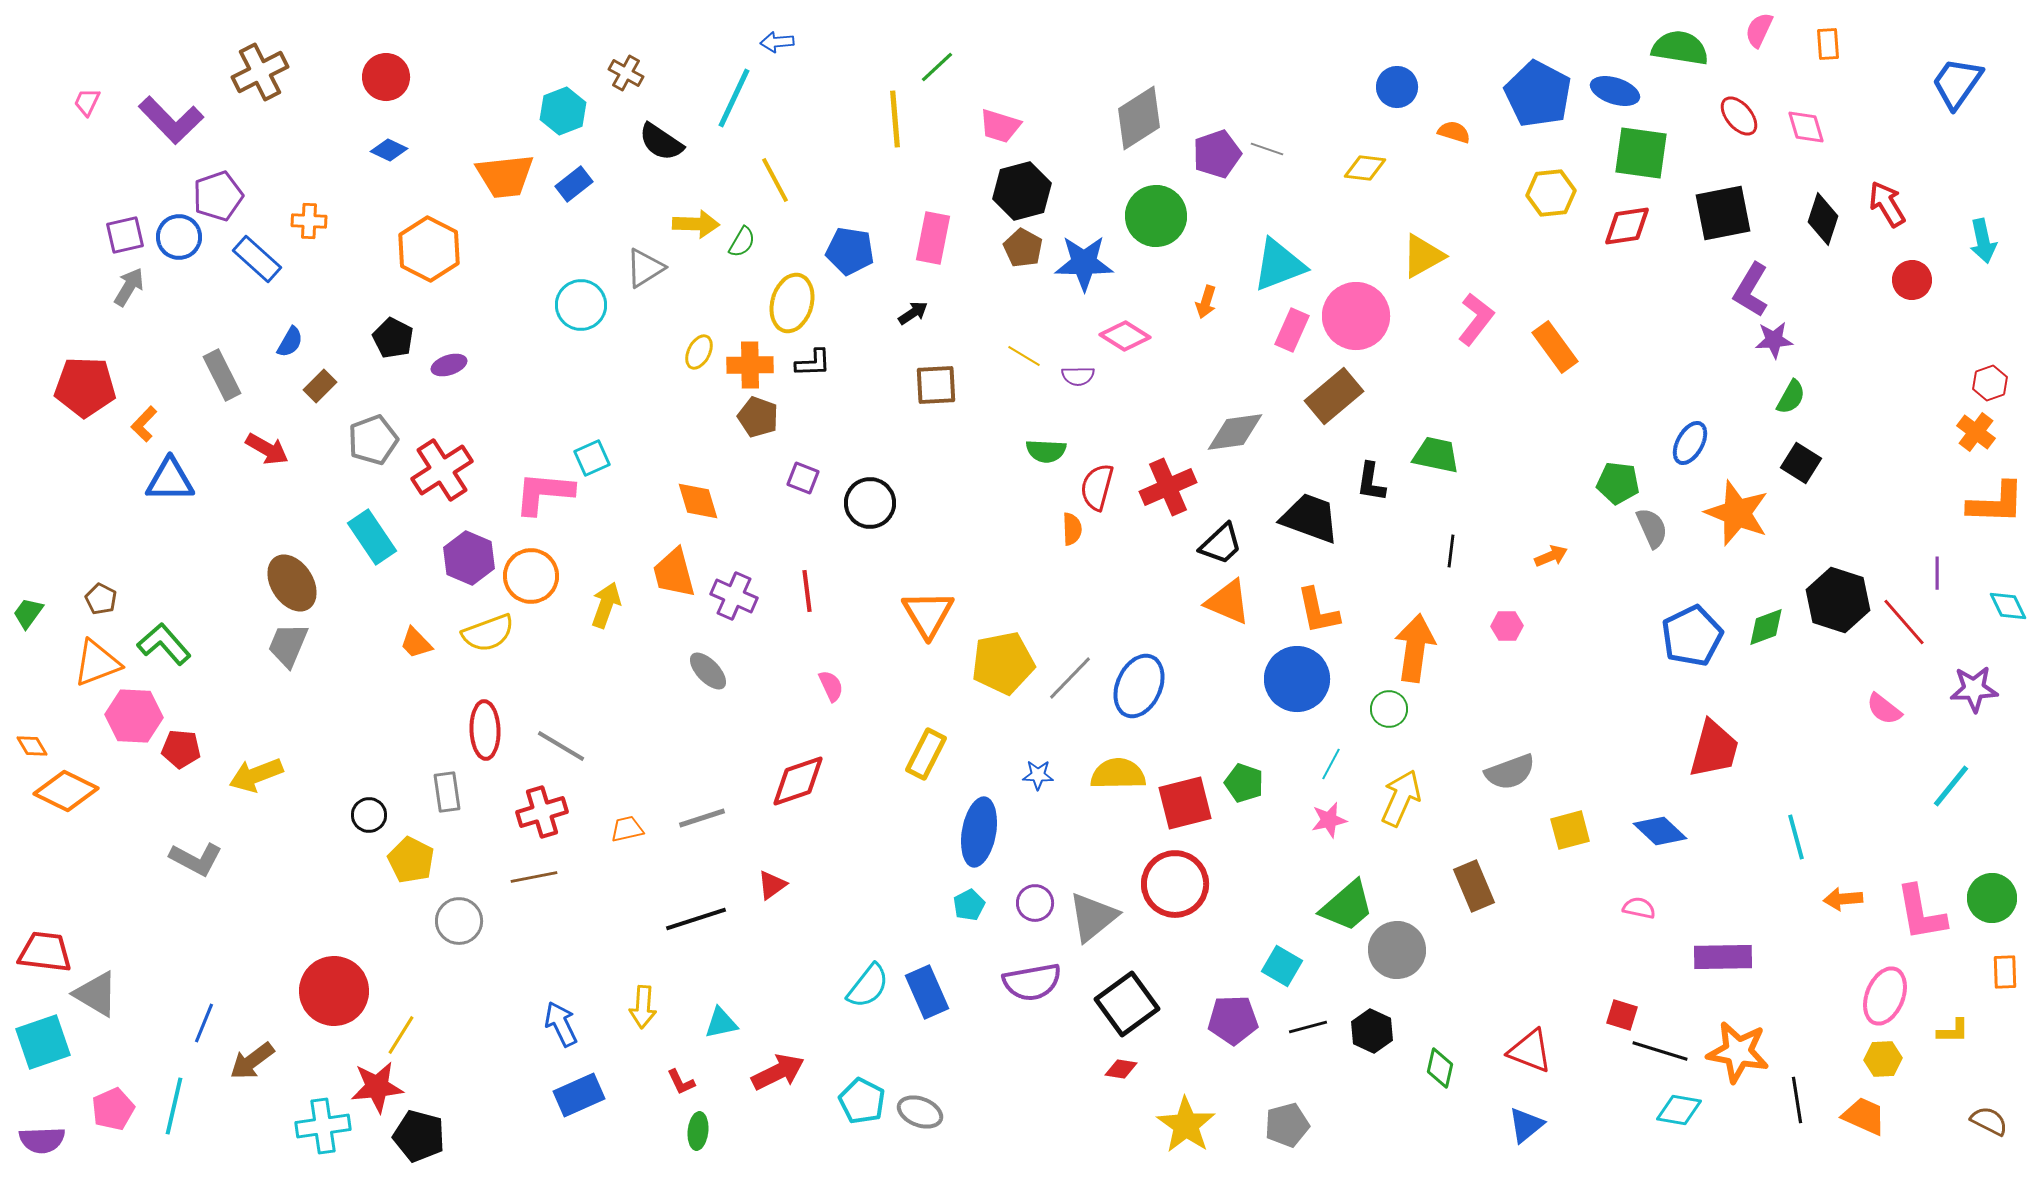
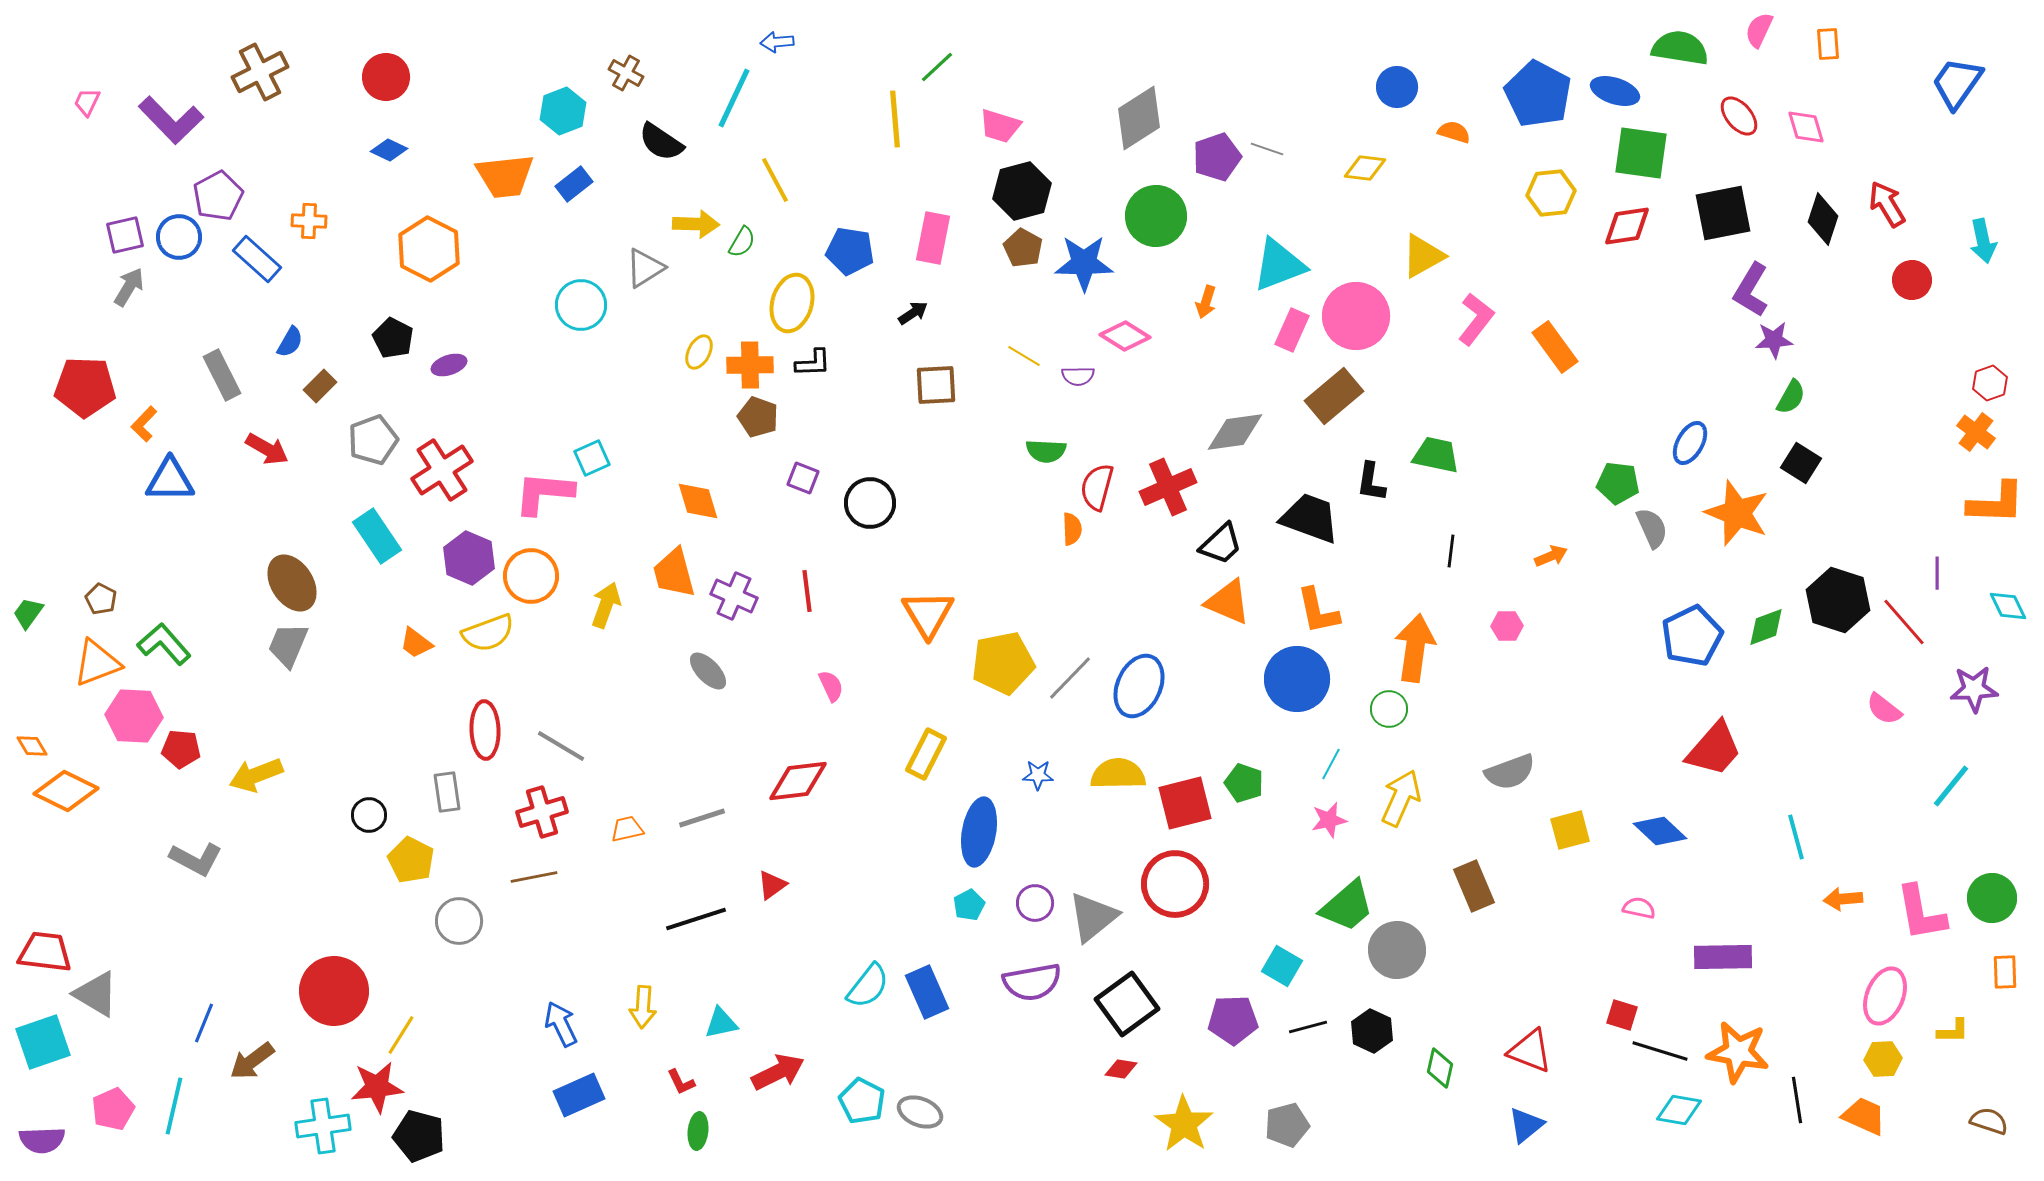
purple pentagon at (1217, 154): moved 3 px down
purple pentagon at (218, 196): rotated 9 degrees counterclockwise
cyan rectangle at (372, 537): moved 5 px right, 1 px up
orange trapezoid at (416, 643): rotated 9 degrees counterclockwise
red trapezoid at (1714, 749): rotated 26 degrees clockwise
red diamond at (798, 781): rotated 12 degrees clockwise
brown semicircle at (1989, 1121): rotated 9 degrees counterclockwise
yellow star at (1186, 1125): moved 2 px left, 1 px up
